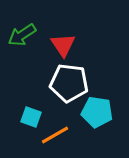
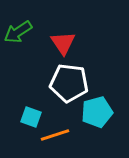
green arrow: moved 4 px left, 3 px up
red triangle: moved 2 px up
cyan pentagon: rotated 24 degrees counterclockwise
orange line: rotated 12 degrees clockwise
